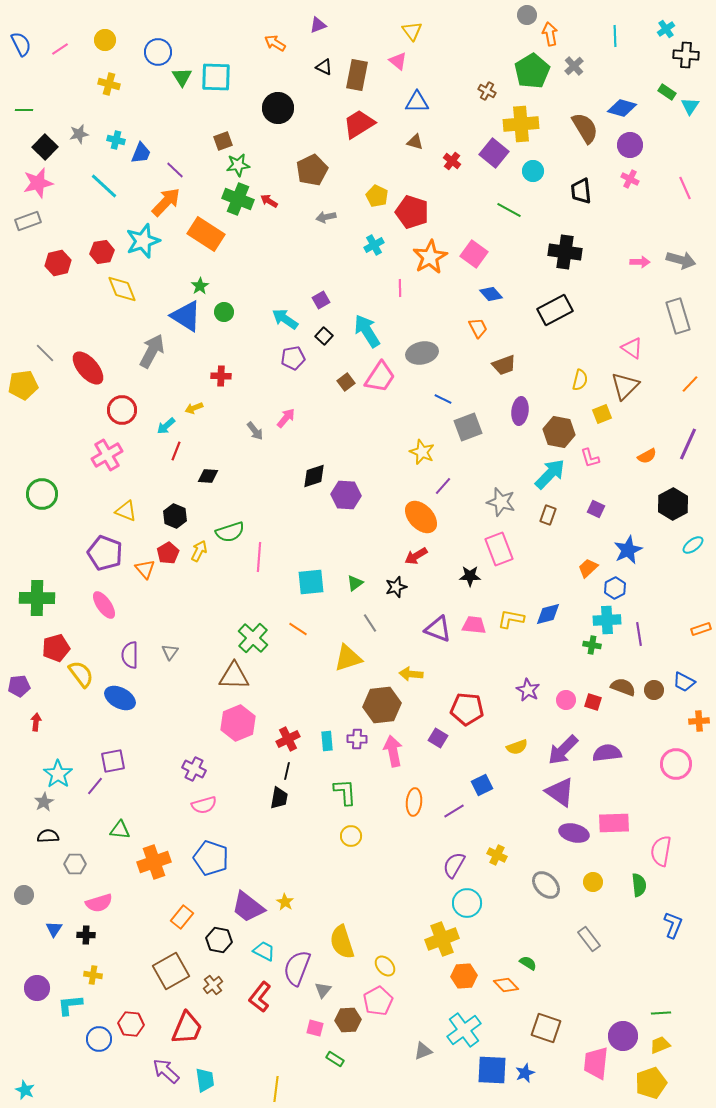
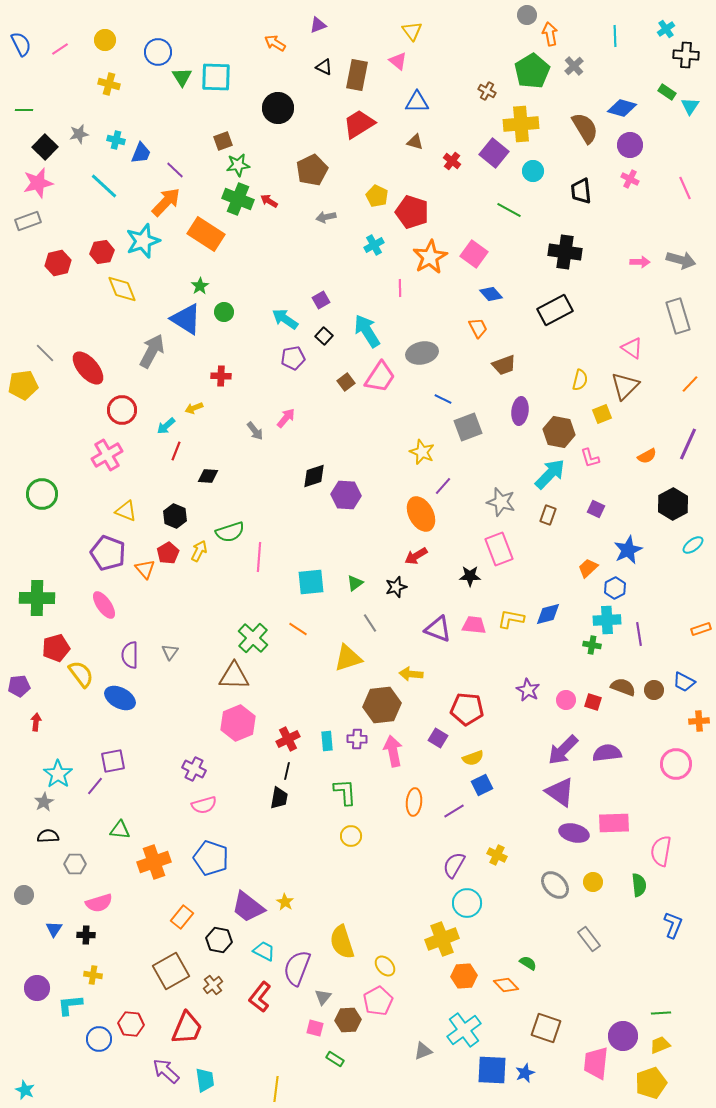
blue triangle at (186, 316): moved 3 px down
orange ellipse at (421, 517): moved 3 px up; rotated 16 degrees clockwise
purple pentagon at (105, 553): moved 3 px right
yellow semicircle at (517, 747): moved 44 px left, 11 px down
gray ellipse at (546, 885): moved 9 px right
gray triangle at (323, 990): moved 7 px down
